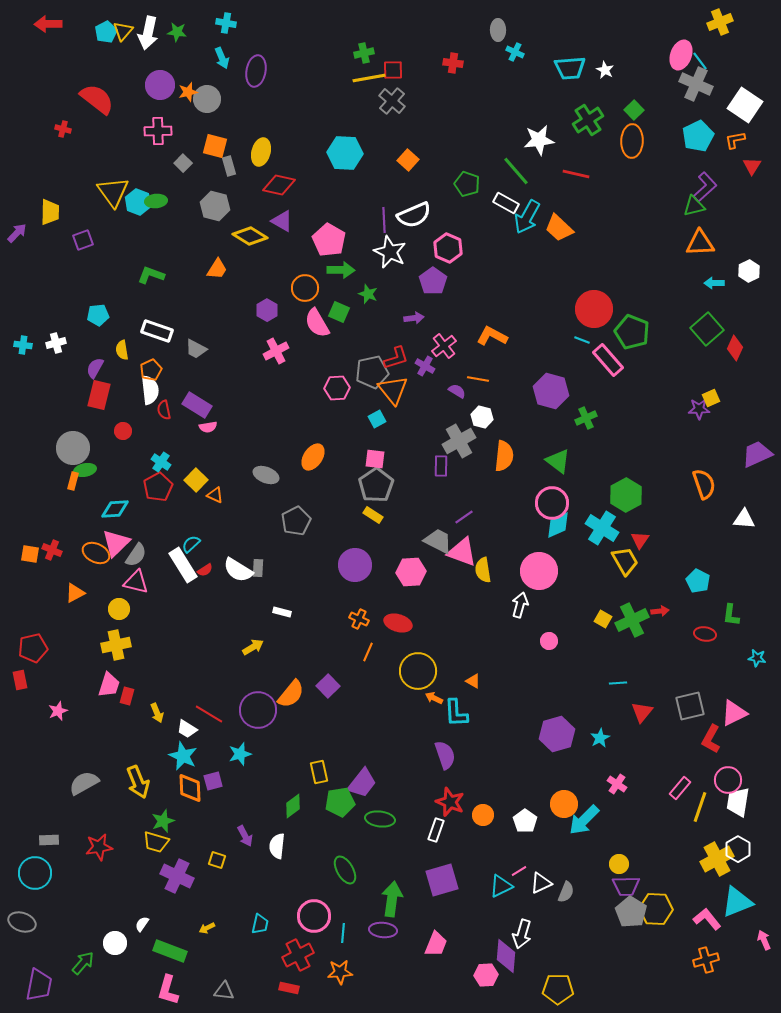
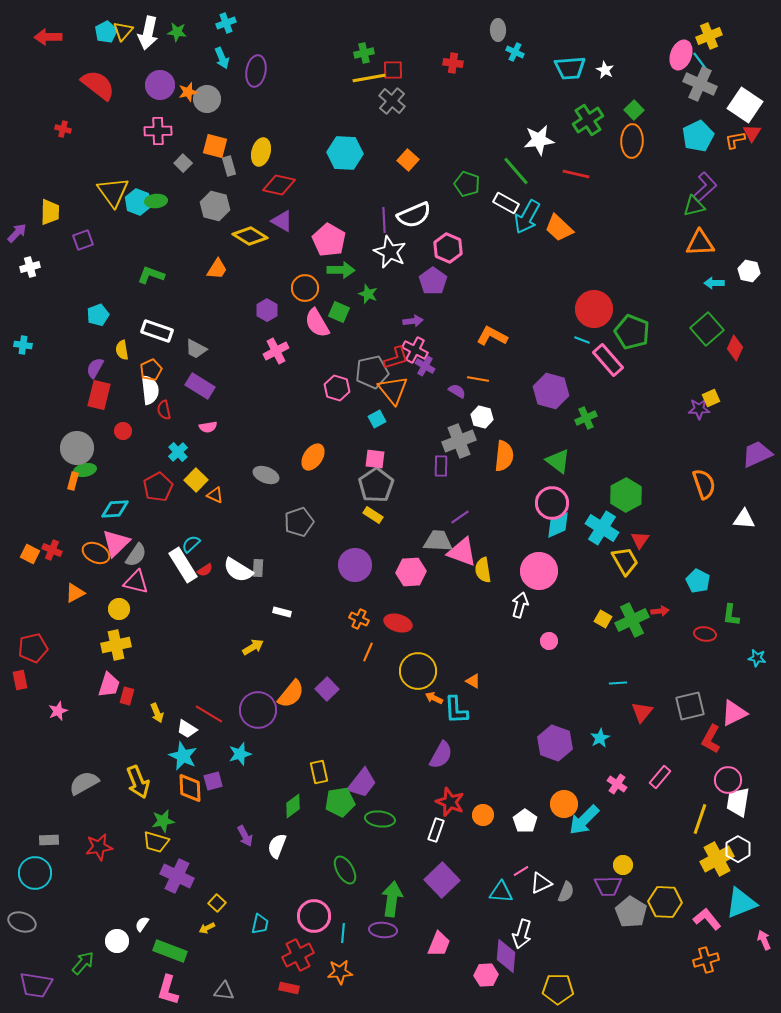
yellow cross at (720, 22): moved 11 px left, 14 px down
cyan cross at (226, 23): rotated 30 degrees counterclockwise
red arrow at (48, 24): moved 13 px down
gray cross at (696, 84): moved 4 px right
red semicircle at (97, 99): moved 1 px right, 14 px up
red triangle at (752, 166): moved 33 px up
white hexagon at (749, 271): rotated 20 degrees counterclockwise
cyan pentagon at (98, 315): rotated 15 degrees counterclockwise
purple arrow at (414, 318): moved 1 px left, 3 px down
white cross at (56, 343): moved 26 px left, 76 px up
pink cross at (444, 346): moved 29 px left, 4 px down; rotated 25 degrees counterclockwise
pink hexagon at (337, 388): rotated 20 degrees clockwise
purple rectangle at (197, 405): moved 3 px right, 19 px up
gray cross at (459, 441): rotated 8 degrees clockwise
gray circle at (73, 448): moved 4 px right
cyan cross at (161, 462): moved 17 px right, 10 px up; rotated 12 degrees clockwise
purple line at (464, 517): moved 4 px left
gray pentagon at (296, 521): moved 3 px right, 1 px down; rotated 8 degrees clockwise
gray trapezoid at (438, 541): rotated 24 degrees counterclockwise
orange square at (30, 554): rotated 18 degrees clockwise
purple square at (328, 686): moved 1 px left, 3 px down
cyan L-shape at (456, 713): moved 3 px up
purple hexagon at (557, 734): moved 2 px left, 9 px down; rotated 24 degrees counterclockwise
purple semicircle at (445, 755): moved 4 px left; rotated 48 degrees clockwise
pink rectangle at (680, 788): moved 20 px left, 11 px up
yellow line at (700, 807): moved 12 px down
green star at (163, 821): rotated 10 degrees clockwise
white semicircle at (277, 846): rotated 15 degrees clockwise
yellow square at (217, 860): moved 43 px down; rotated 24 degrees clockwise
yellow circle at (619, 864): moved 4 px right, 1 px down
pink line at (519, 871): moved 2 px right
purple square at (442, 880): rotated 28 degrees counterclockwise
cyan triangle at (501, 886): moved 6 px down; rotated 30 degrees clockwise
purple trapezoid at (626, 886): moved 18 px left
cyan triangle at (737, 902): moved 4 px right, 1 px down
yellow hexagon at (656, 909): moved 9 px right, 7 px up
white circle at (115, 943): moved 2 px right, 2 px up
pink trapezoid at (436, 944): moved 3 px right
purple trapezoid at (39, 985): moved 3 px left; rotated 88 degrees clockwise
